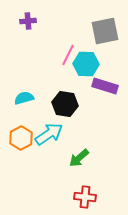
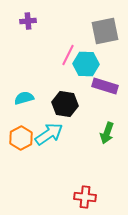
green arrow: moved 28 px right, 25 px up; rotated 30 degrees counterclockwise
